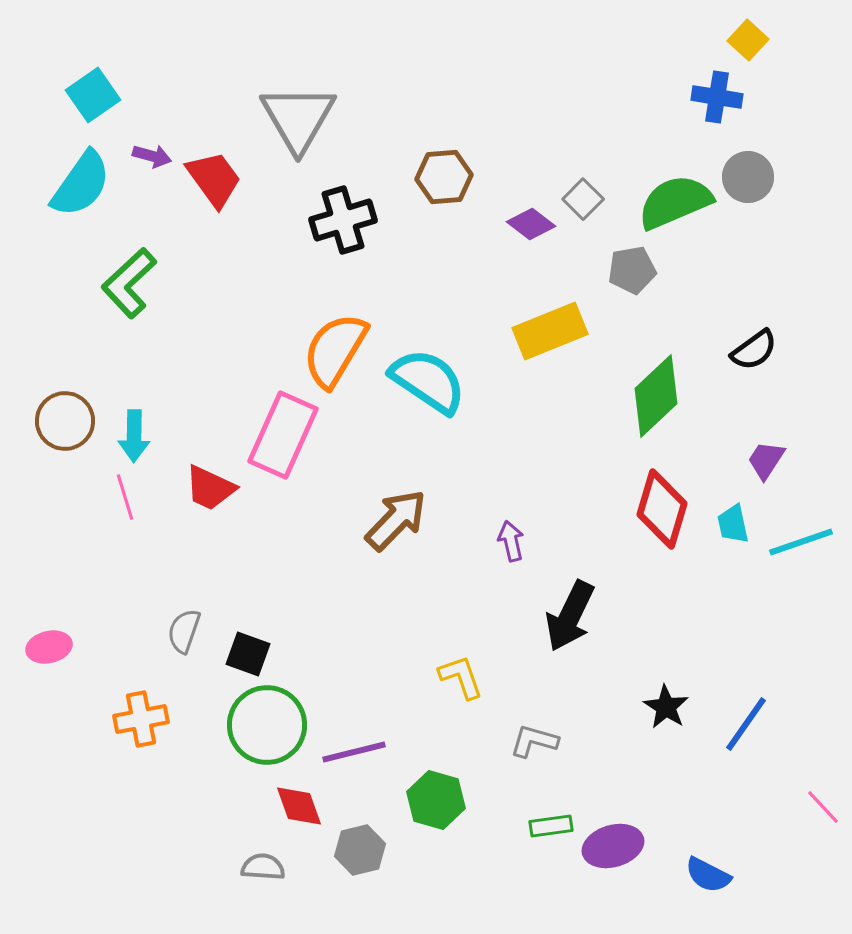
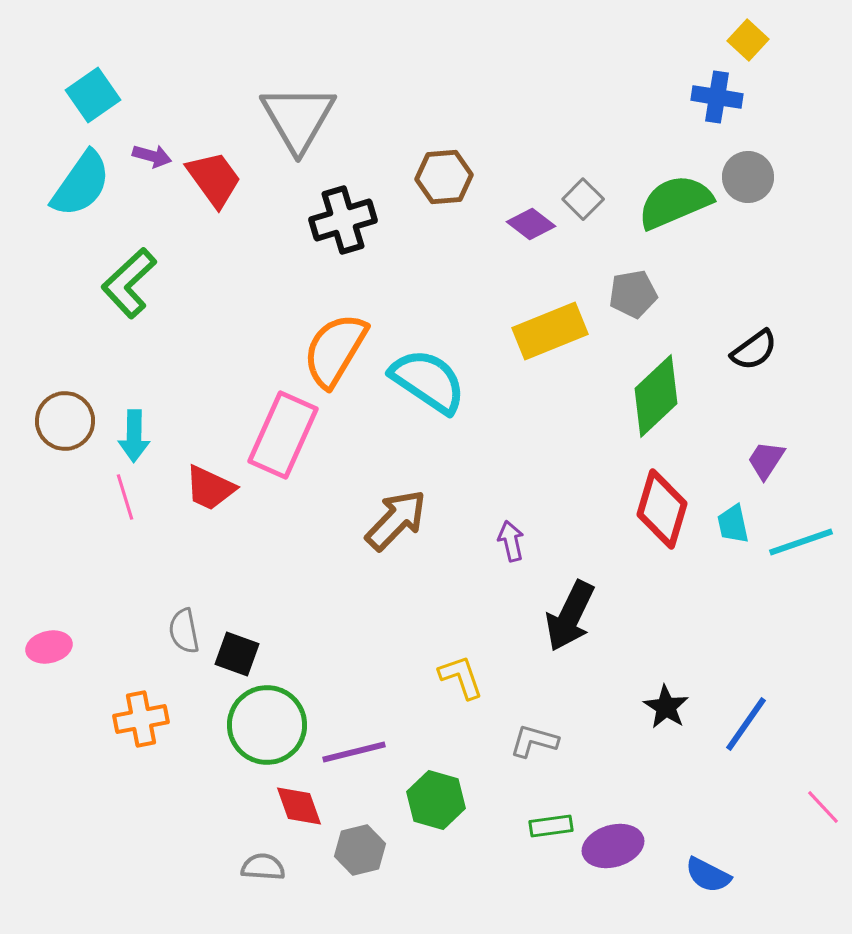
gray pentagon at (632, 270): moved 1 px right, 24 px down
gray semicircle at (184, 631): rotated 30 degrees counterclockwise
black square at (248, 654): moved 11 px left
